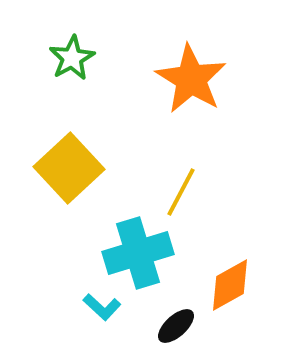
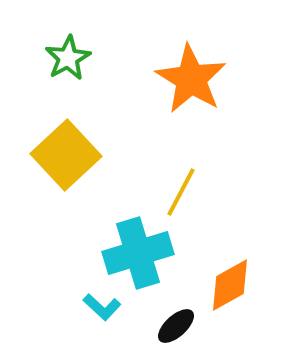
green star: moved 4 px left
yellow square: moved 3 px left, 13 px up
